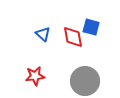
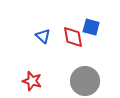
blue triangle: moved 2 px down
red star: moved 3 px left, 5 px down; rotated 24 degrees clockwise
